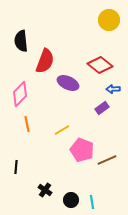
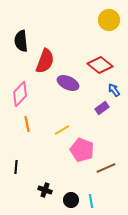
blue arrow: moved 1 px right, 1 px down; rotated 56 degrees clockwise
brown line: moved 1 px left, 8 px down
black cross: rotated 16 degrees counterclockwise
cyan line: moved 1 px left, 1 px up
